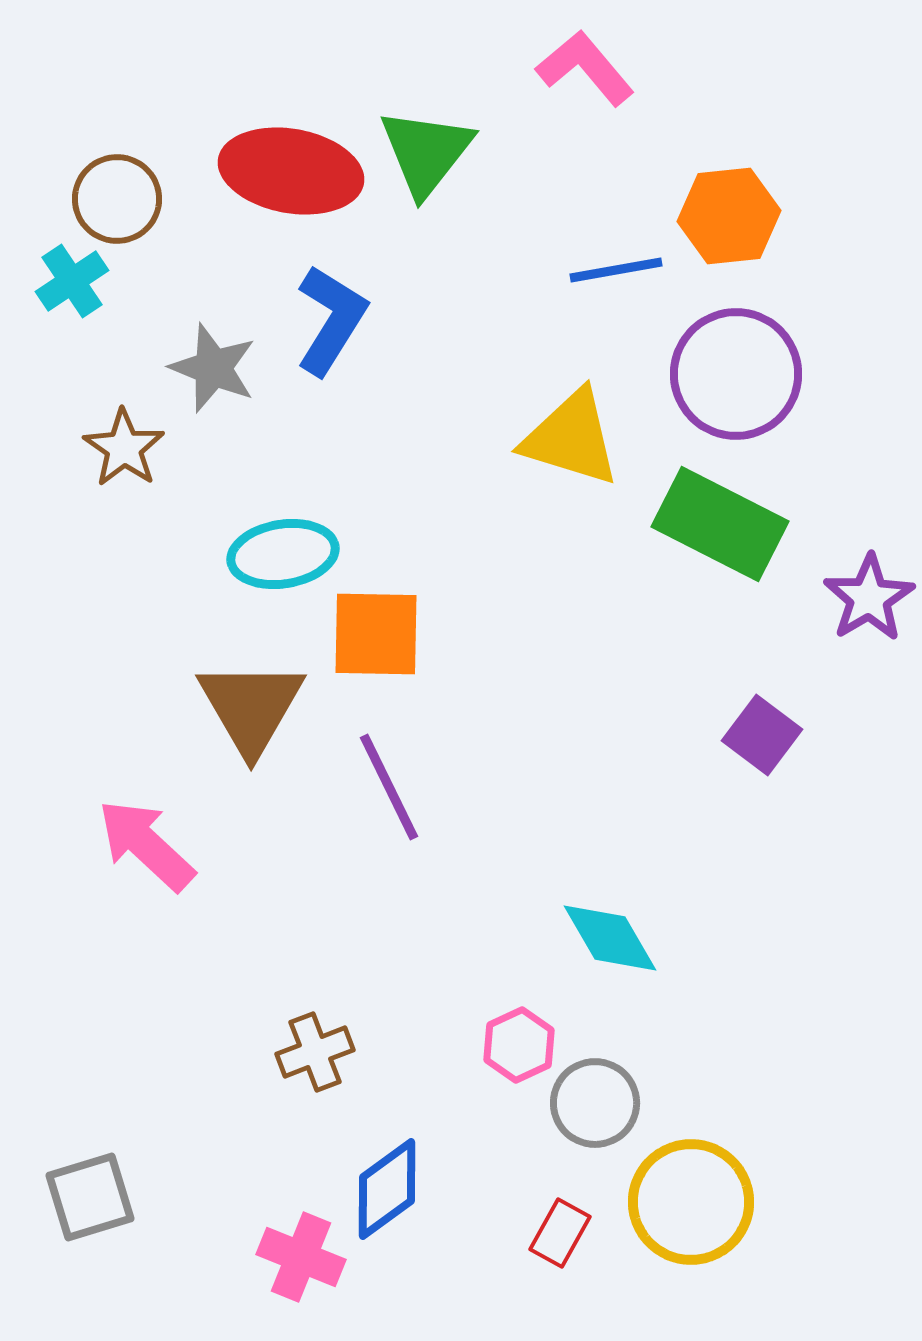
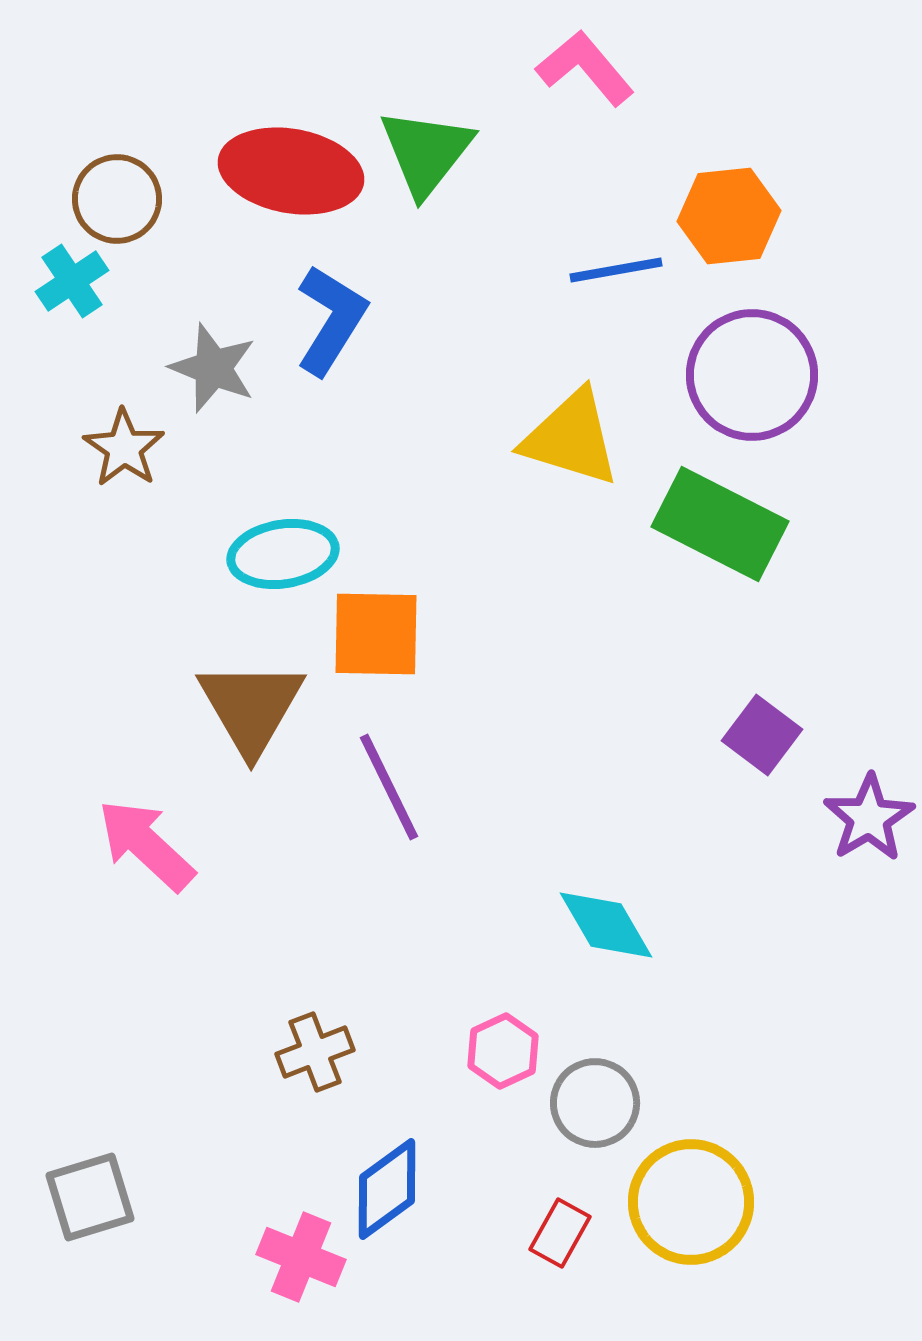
purple circle: moved 16 px right, 1 px down
purple star: moved 220 px down
cyan diamond: moved 4 px left, 13 px up
pink hexagon: moved 16 px left, 6 px down
